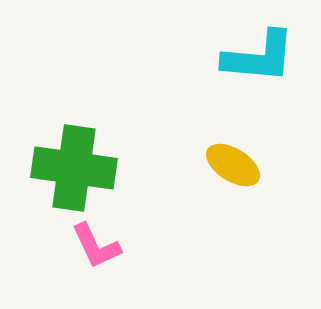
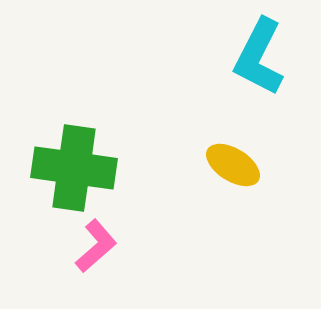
cyan L-shape: rotated 112 degrees clockwise
pink L-shape: rotated 106 degrees counterclockwise
